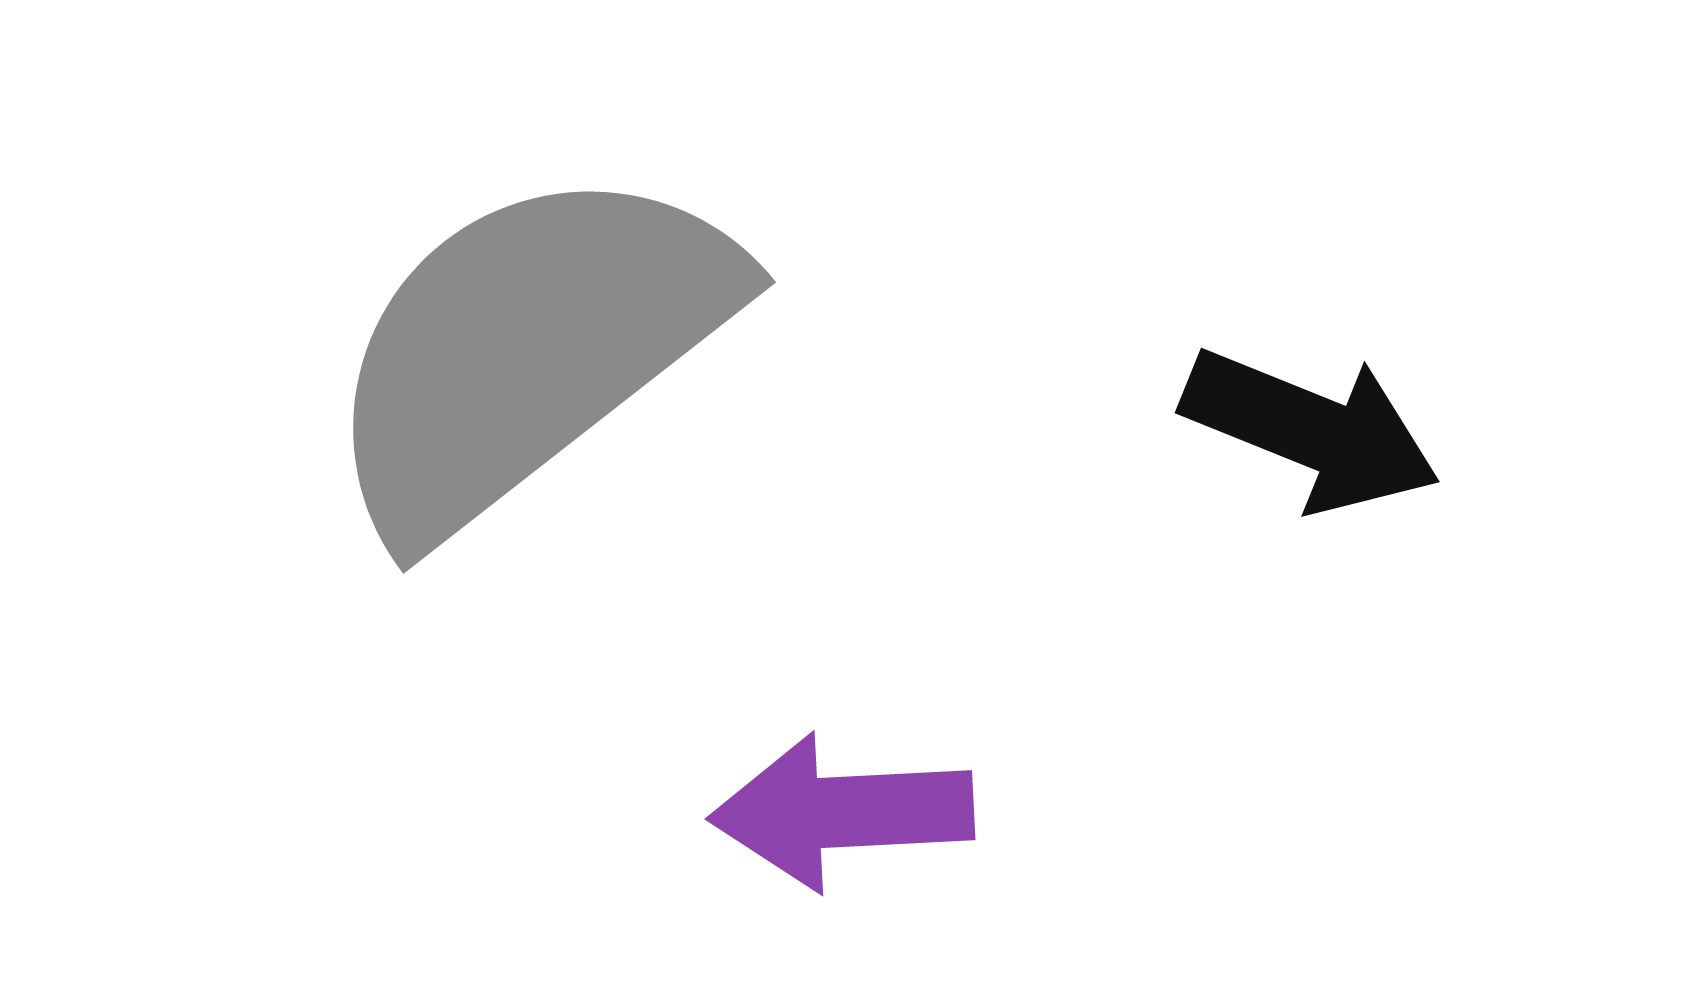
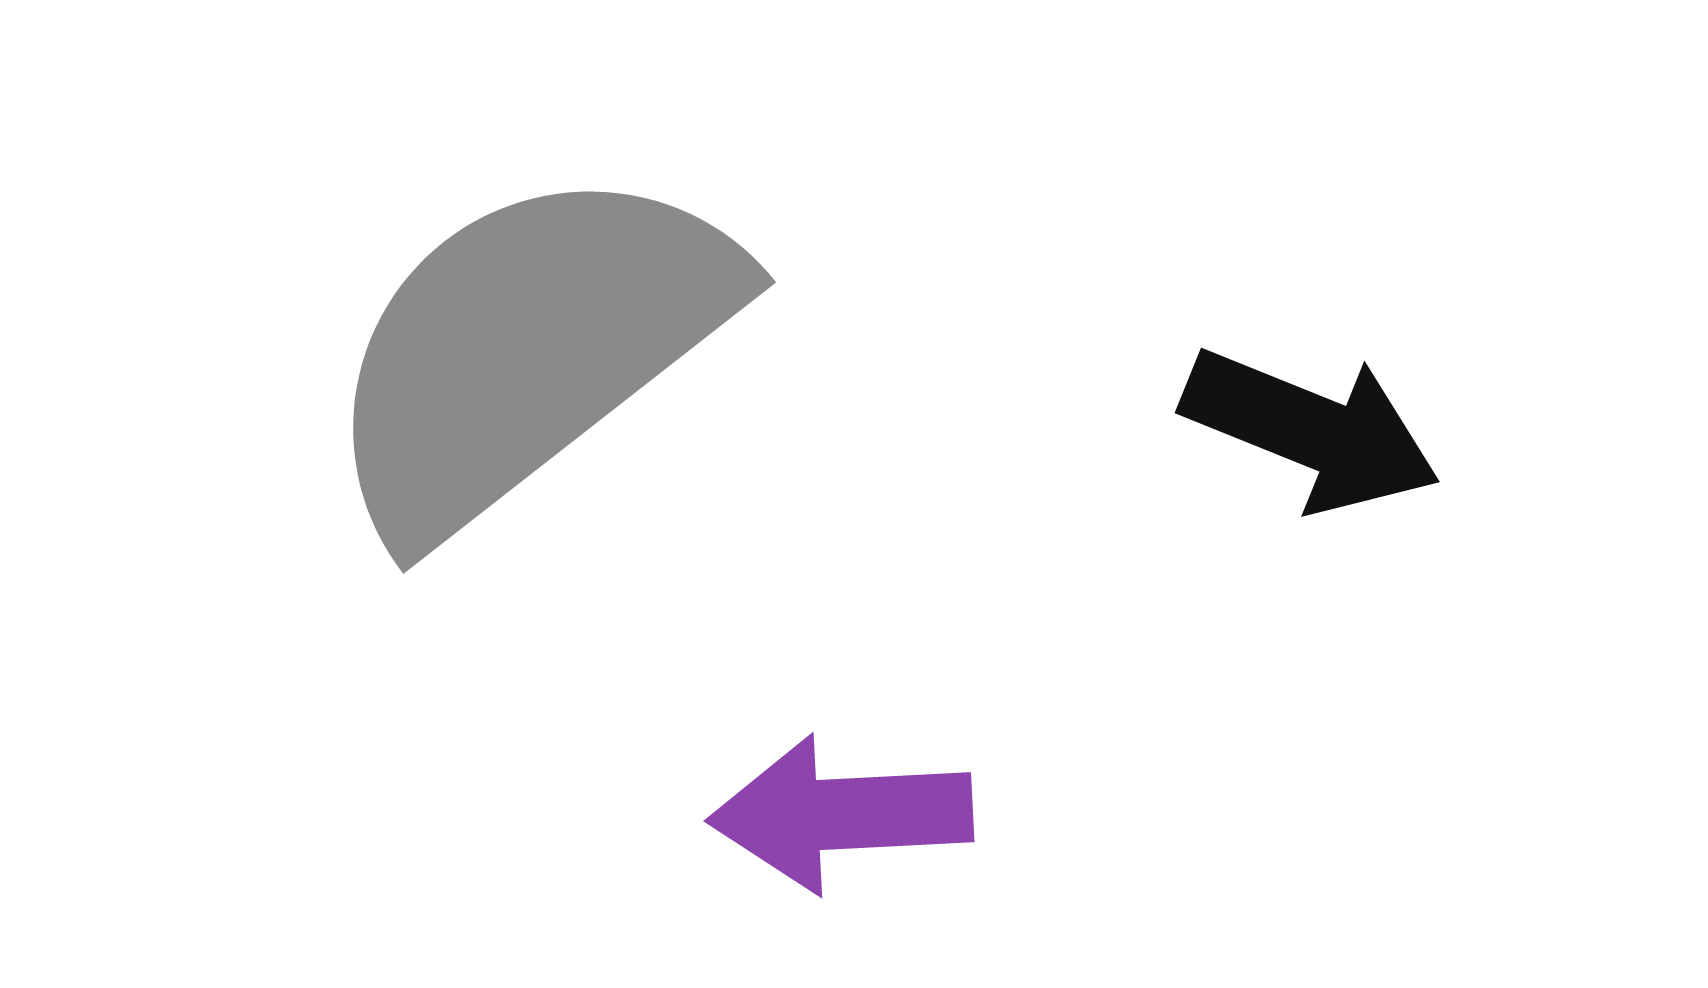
purple arrow: moved 1 px left, 2 px down
